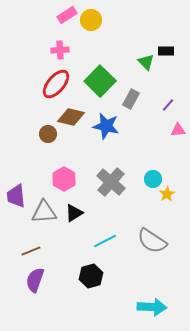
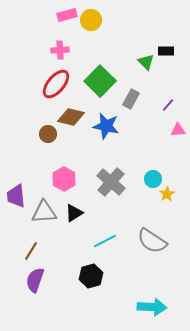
pink rectangle: rotated 18 degrees clockwise
brown line: rotated 36 degrees counterclockwise
